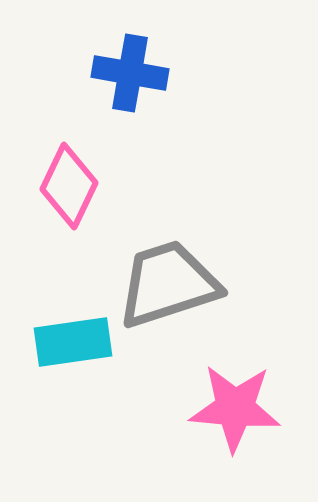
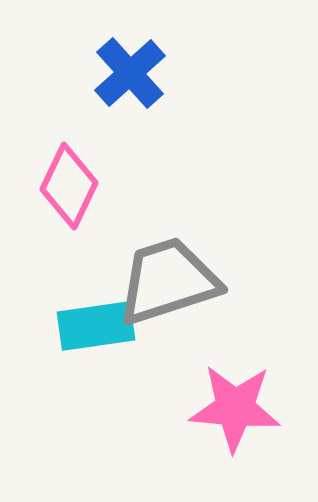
blue cross: rotated 38 degrees clockwise
gray trapezoid: moved 3 px up
cyan rectangle: moved 23 px right, 16 px up
